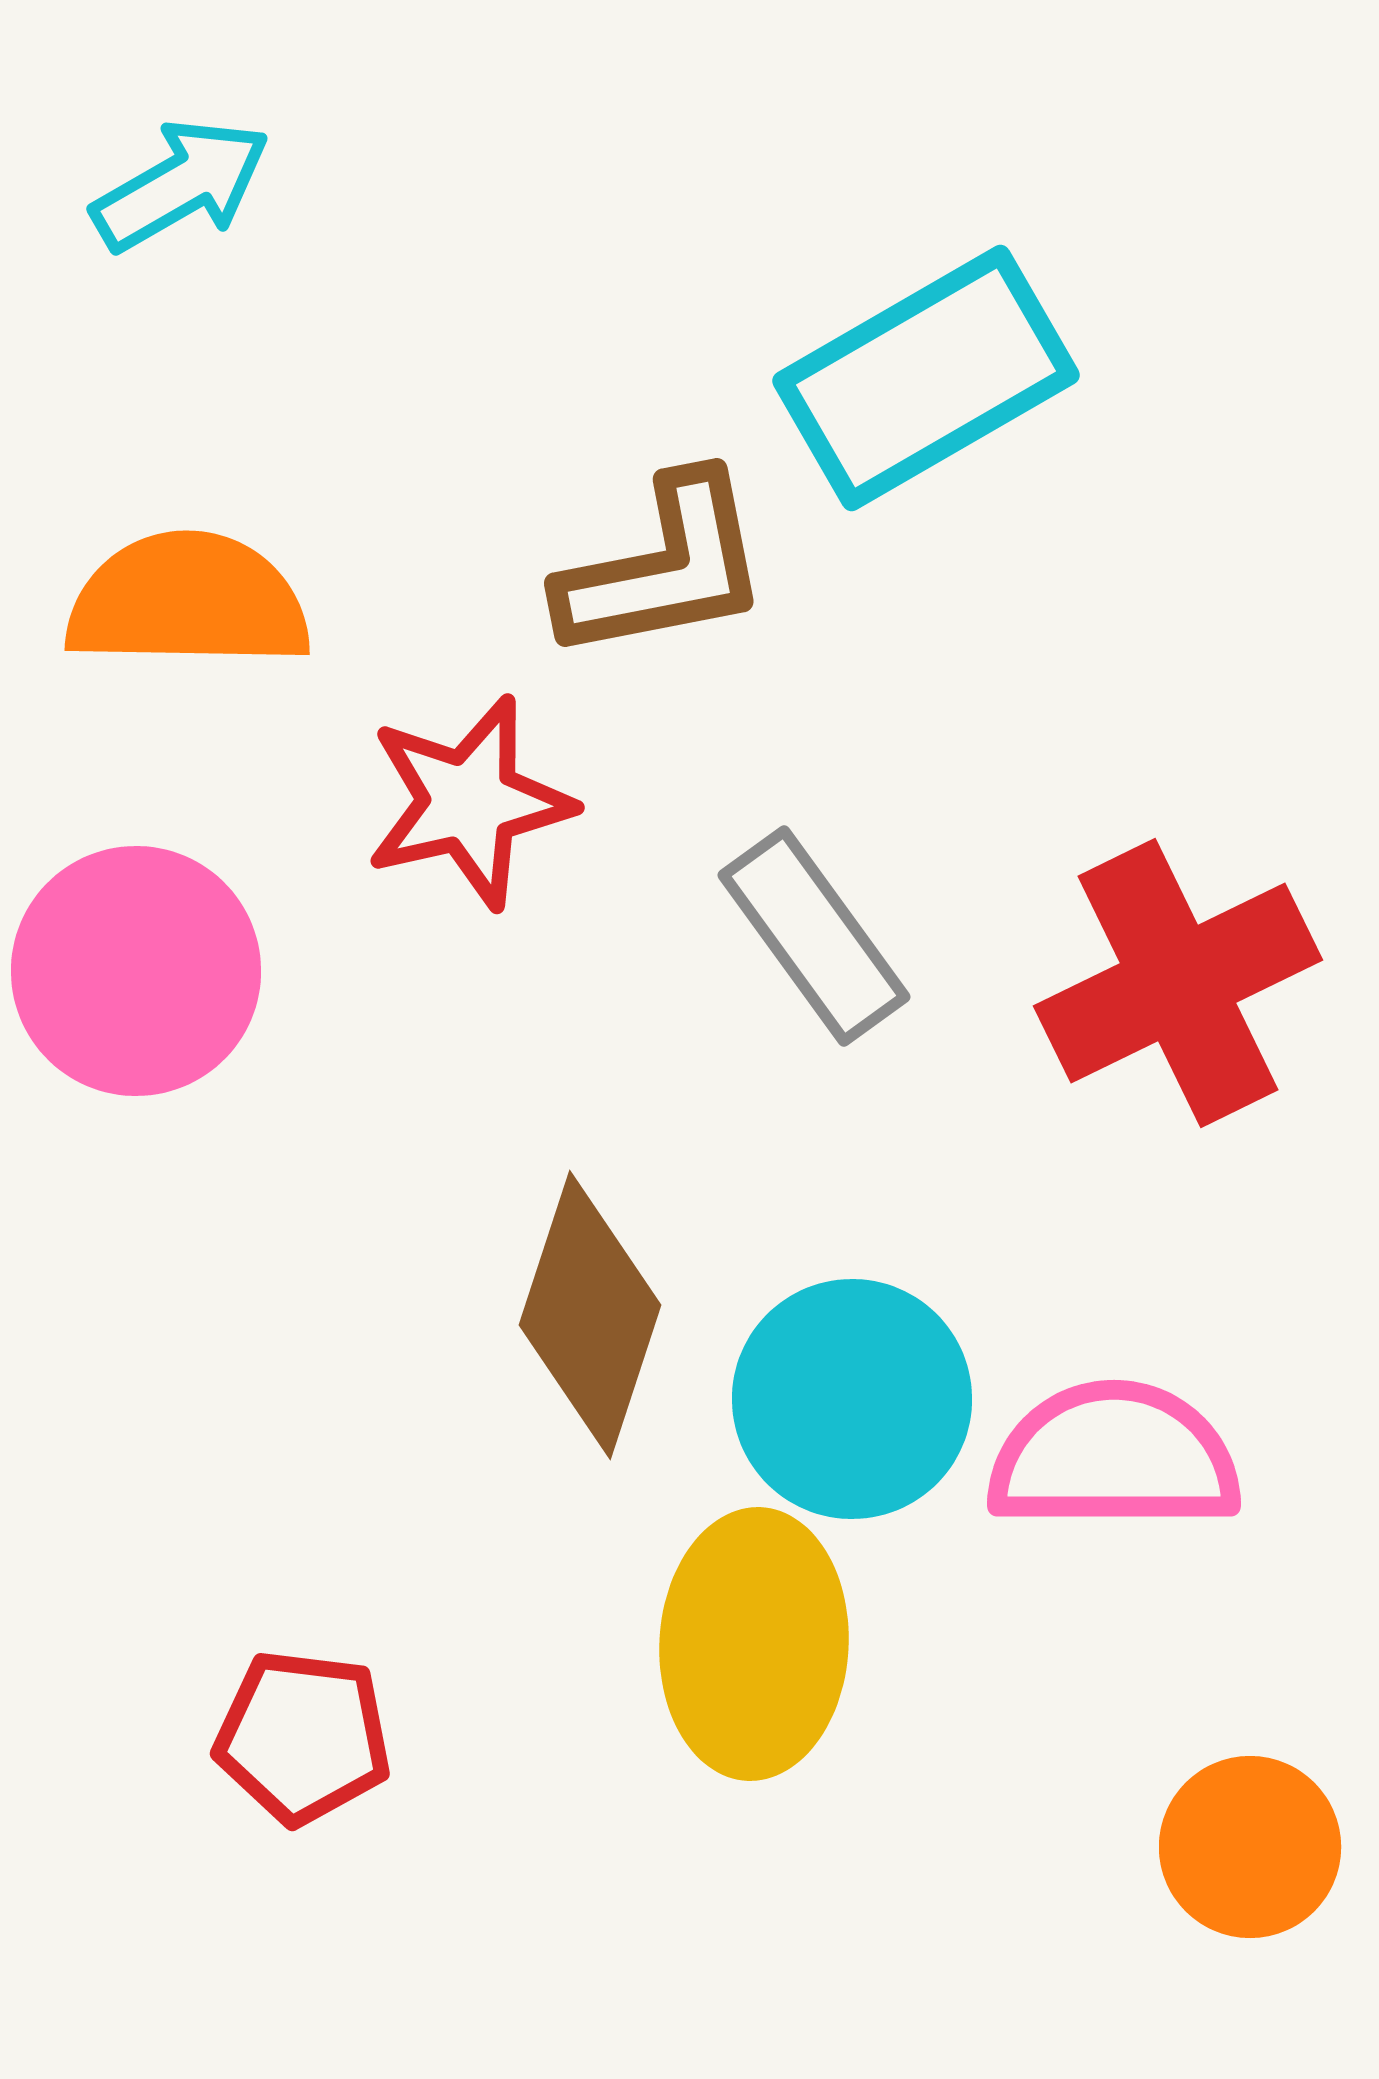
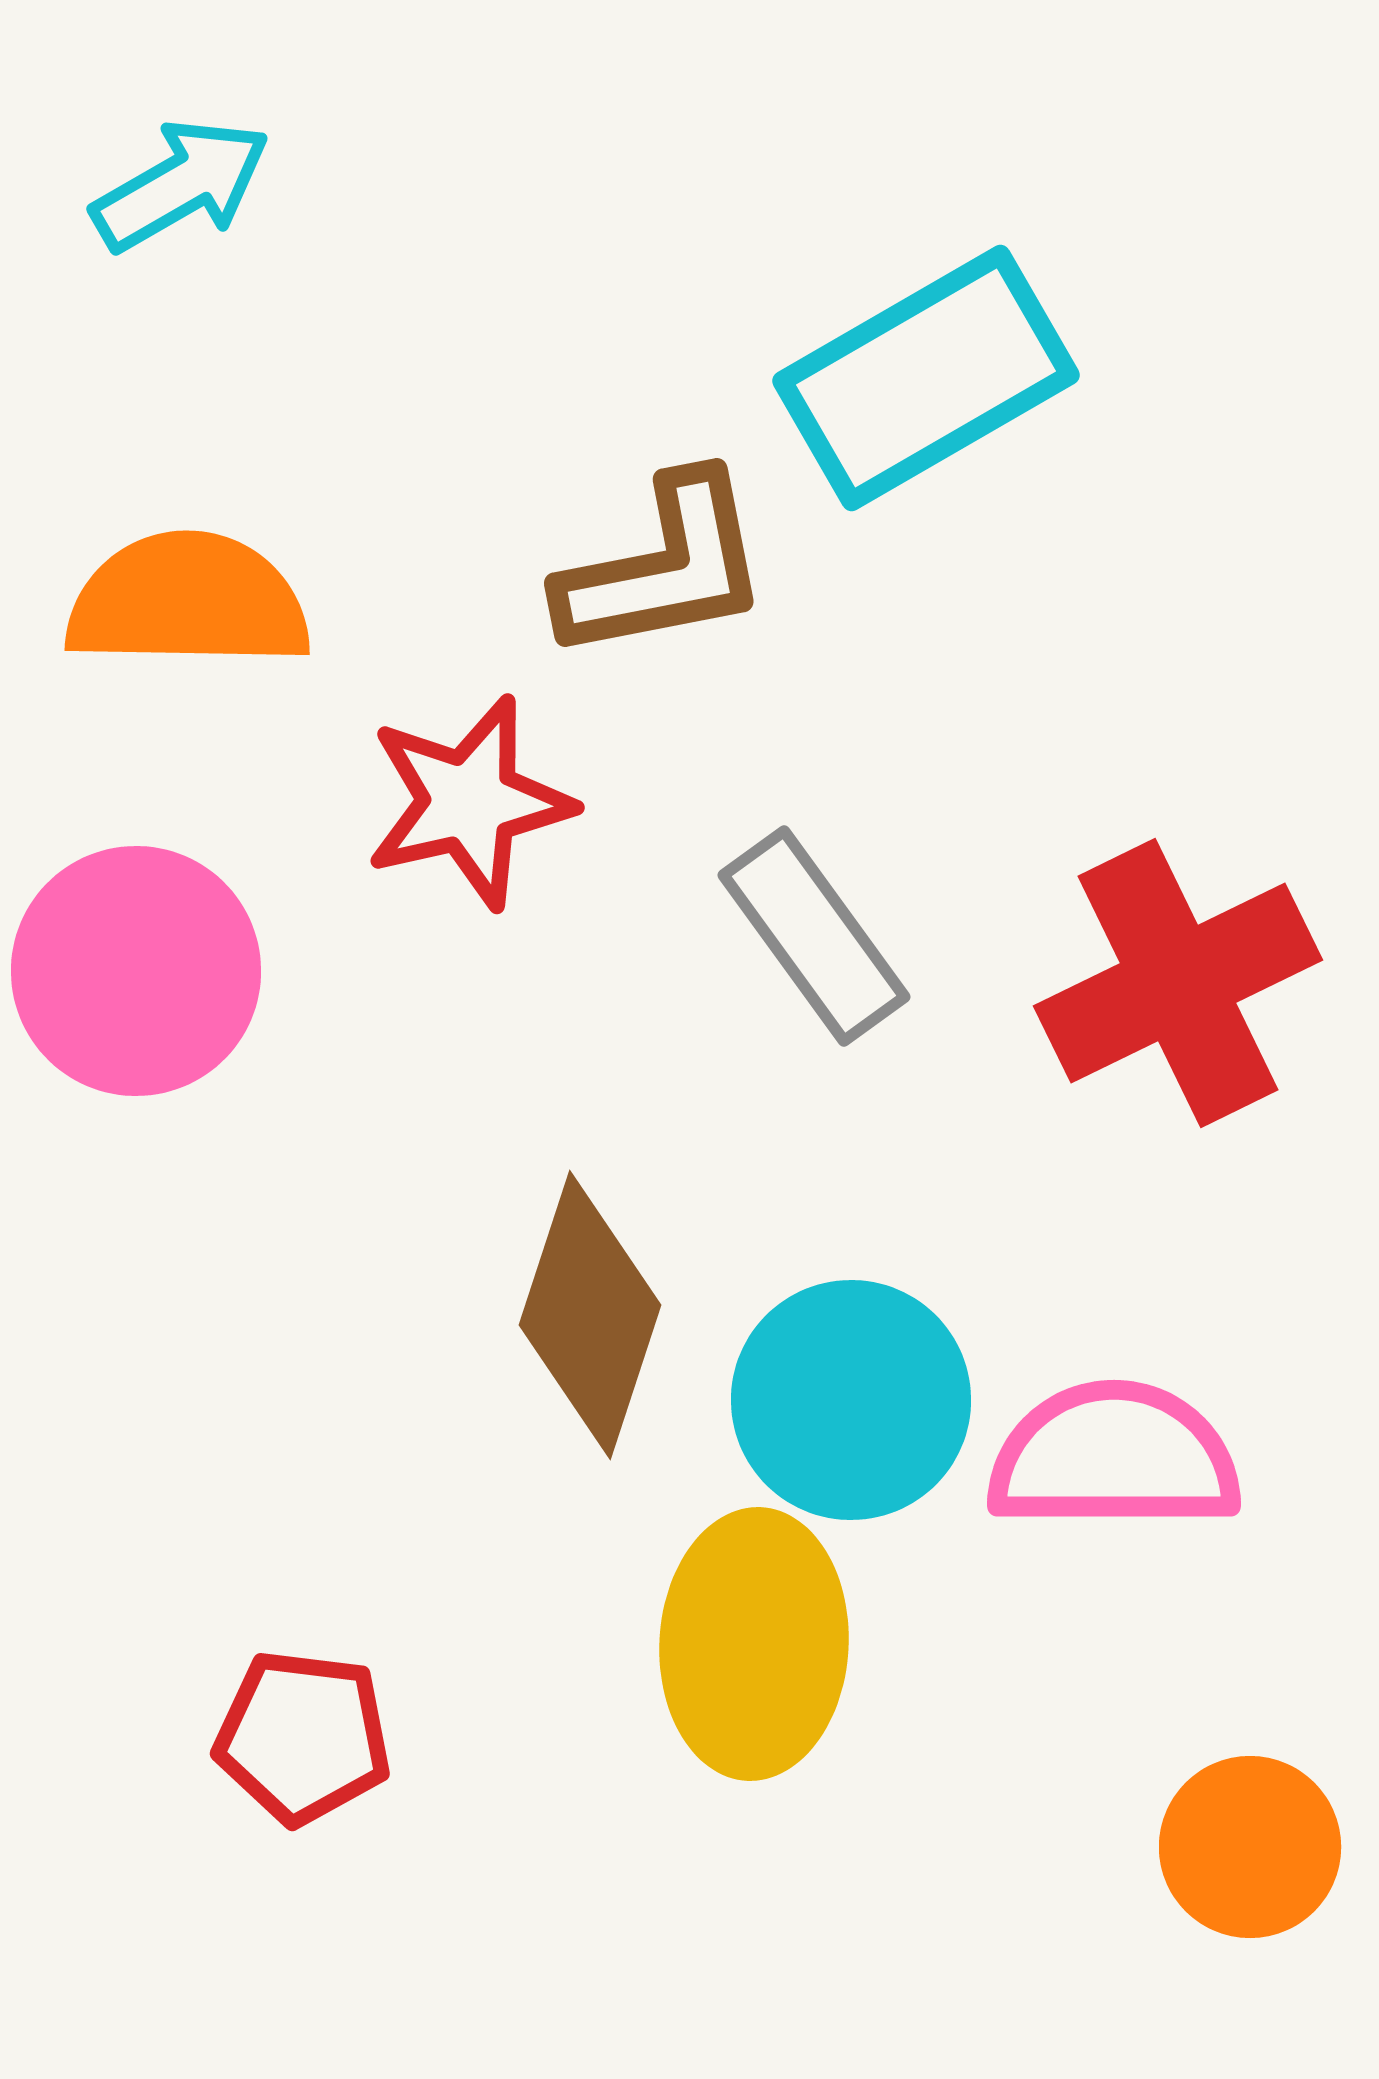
cyan circle: moved 1 px left, 1 px down
